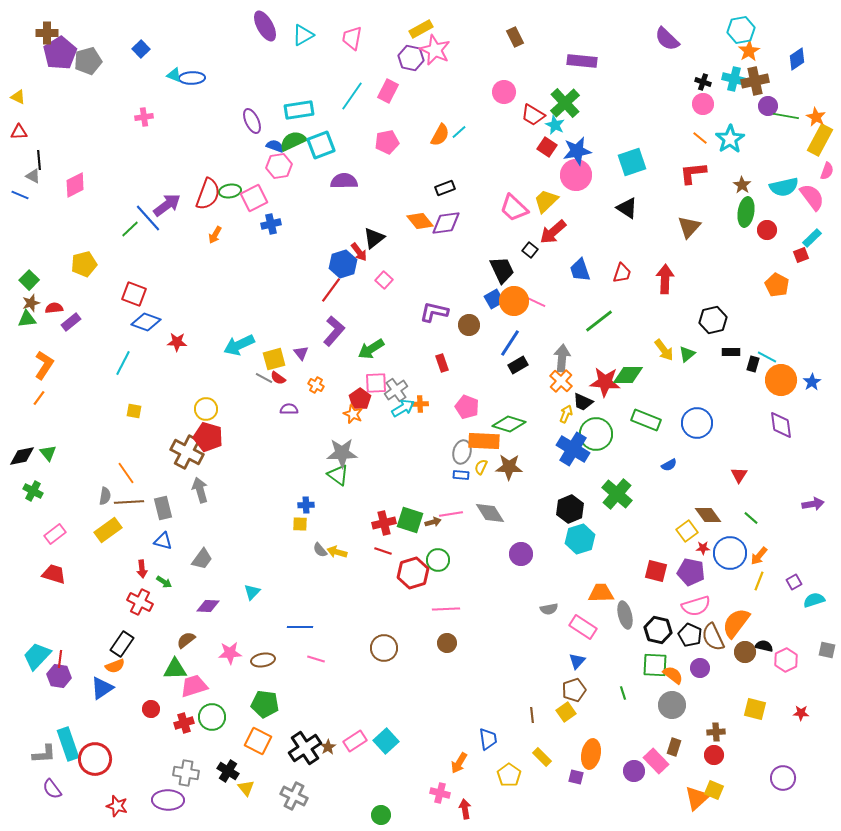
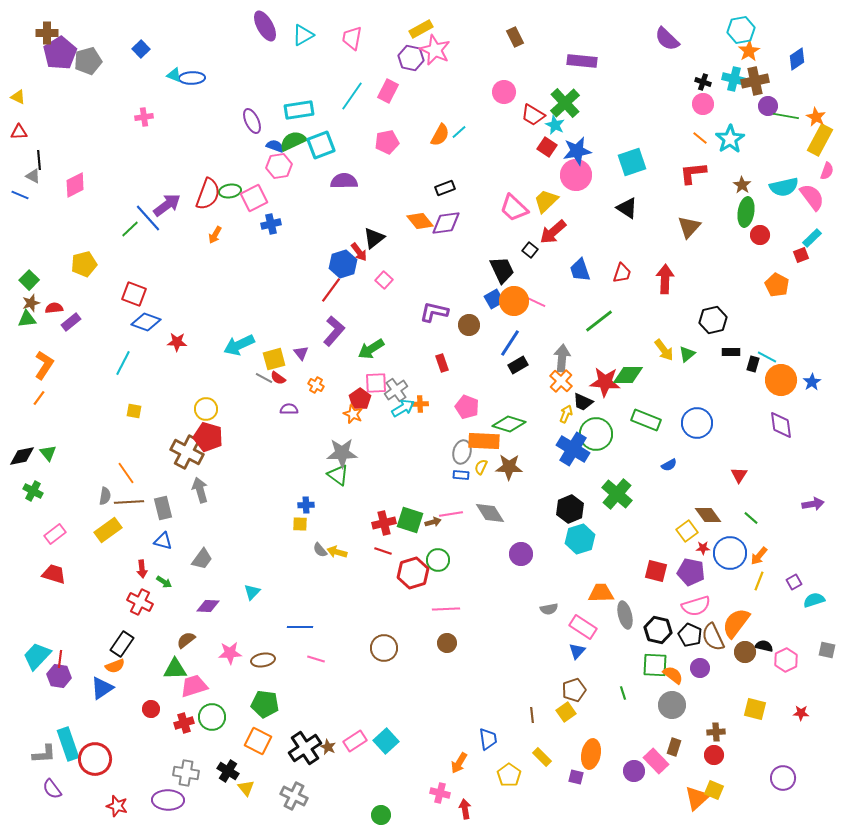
red circle at (767, 230): moved 7 px left, 5 px down
blue triangle at (577, 661): moved 10 px up
brown star at (328, 747): rotated 14 degrees counterclockwise
